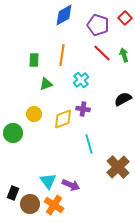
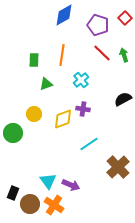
cyan line: rotated 72 degrees clockwise
